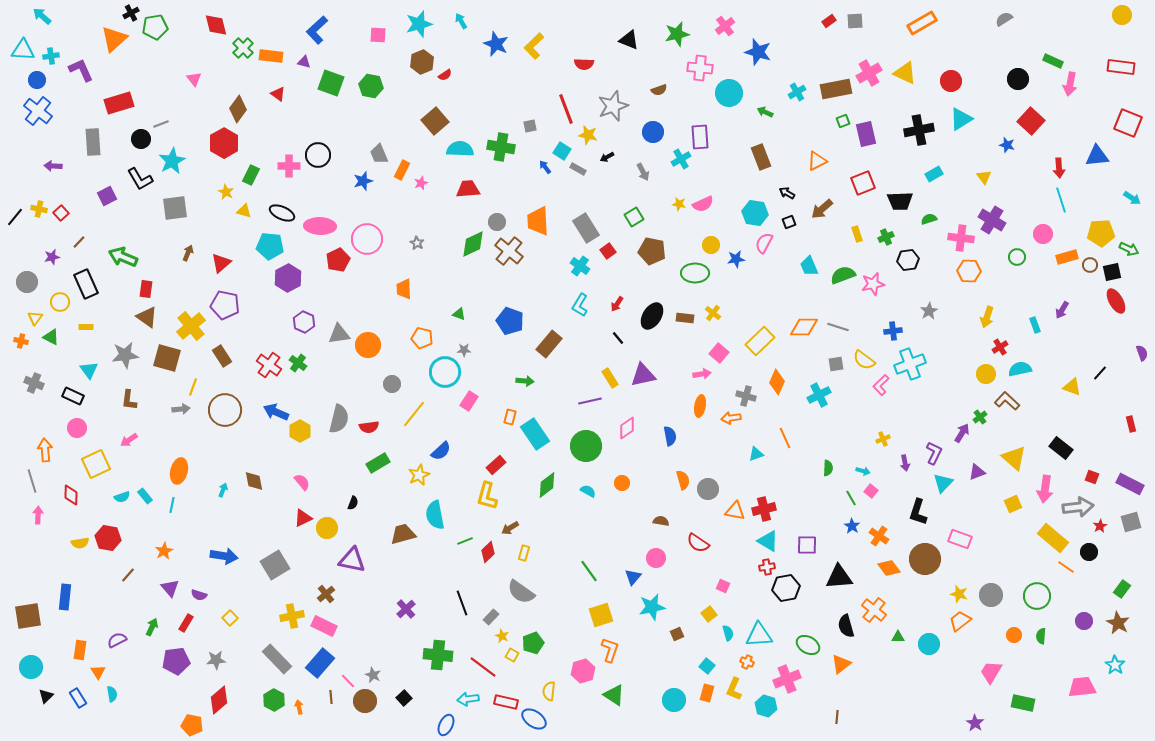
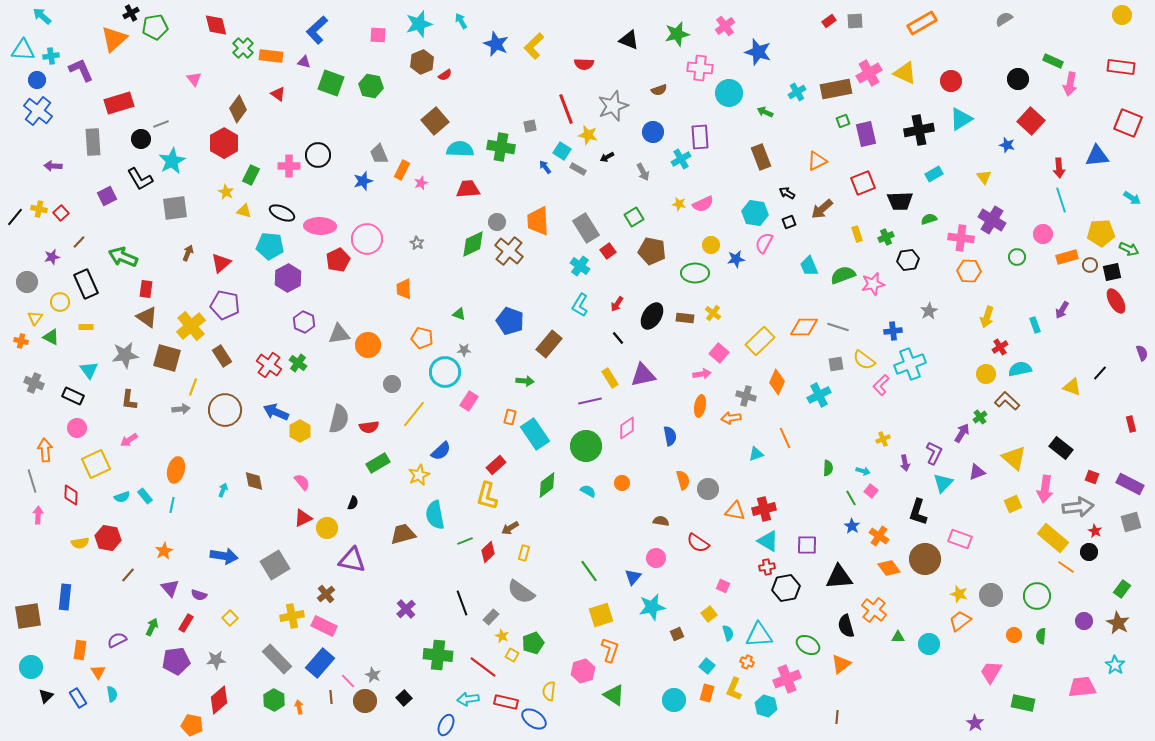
orange ellipse at (179, 471): moved 3 px left, 1 px up
red star at (1100, 526): moved 5 px left, 5 px down; rotated 16 degrees counterclockwise
